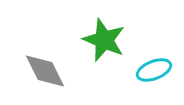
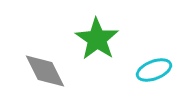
green star: moved 7 px left, 1 px up; rotated 12 degrees clockwise
